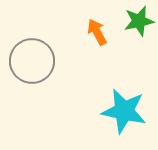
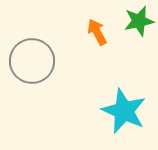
cyan star: rotated 12 degrees clockwise
